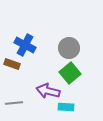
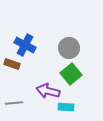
green square: moved 1 px right, 1 px down
